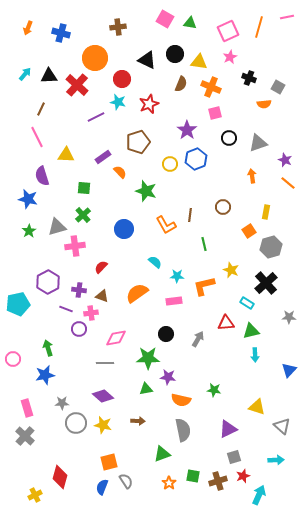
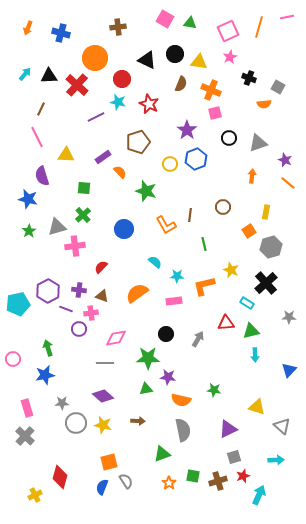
orange cross at (211, 87): moved 3 px down
red star at (149, 104): rotated 24 degrees counterclockwise
orange arrow at (252, 176): rotated 16 degrees clockwise
purple hexagon at (48, 282): moved 9 px down
